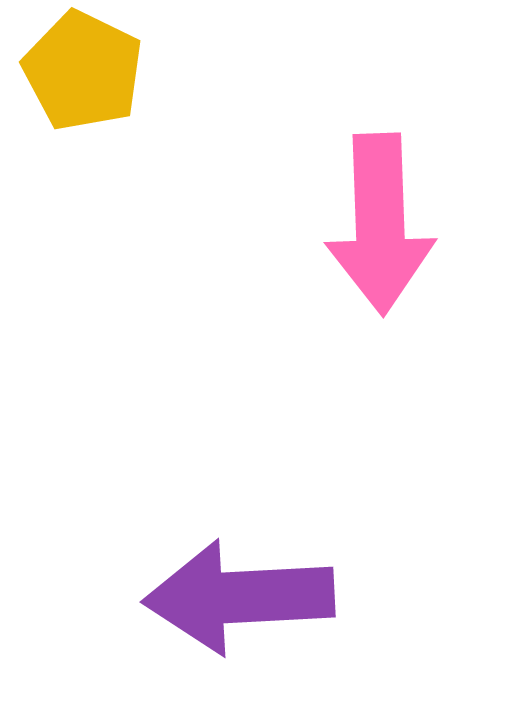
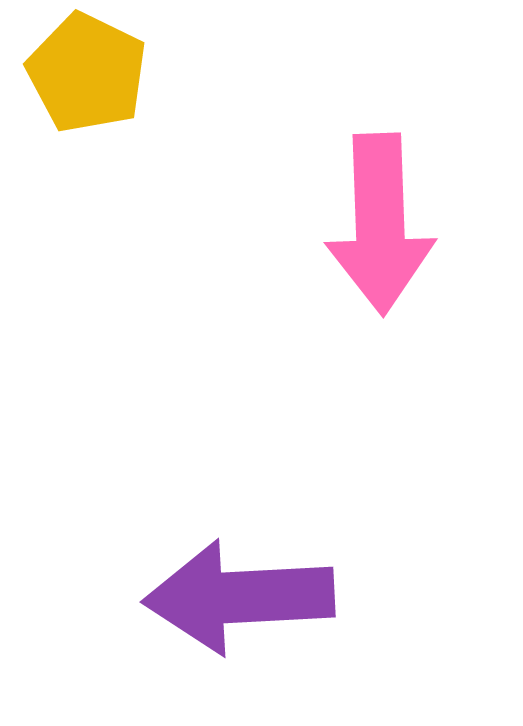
yellow pentagon: moved 4 px right, 2 px down
